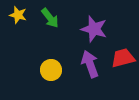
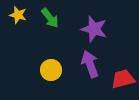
red trapezoid: moved 21 px down
